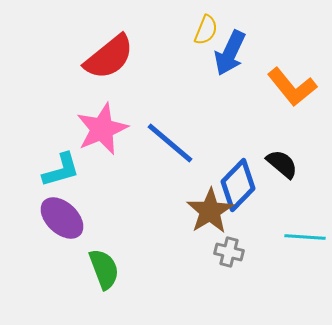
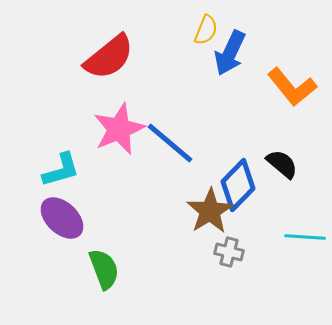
pink star: moved 17 px right
